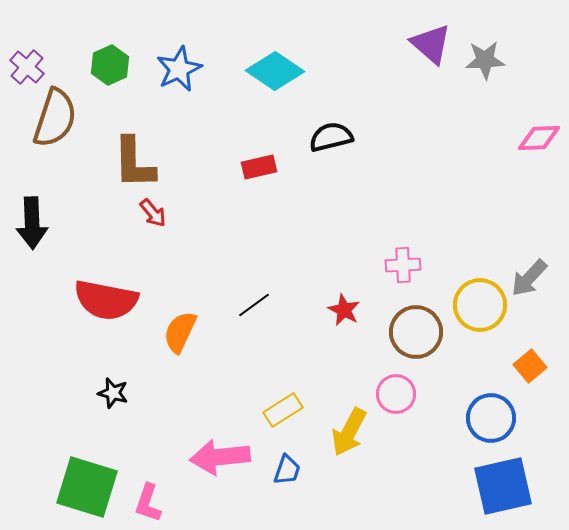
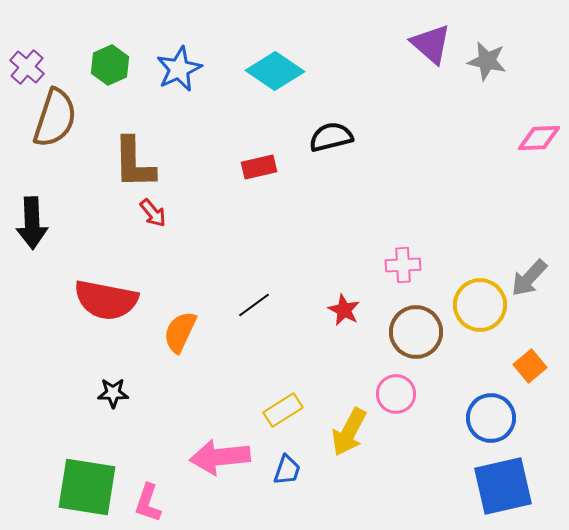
gray star: moved 2 px right, 1 px down; rotated 15 degrees clockwise
black star: rotated 16 degrees counterclockwise
green square: rotated 8 degrees counterclockwise
